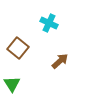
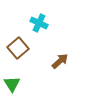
cyan cross: moved 10 px left
brown square: rotated 10 degrees clockwise
